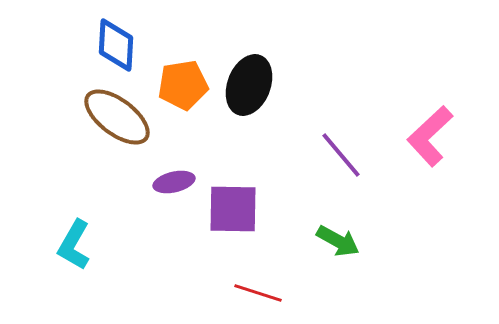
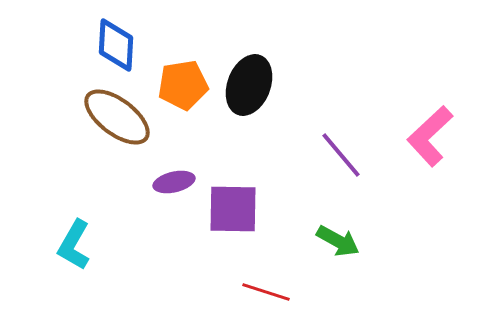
red line: moved 8 px right, 1 px up
